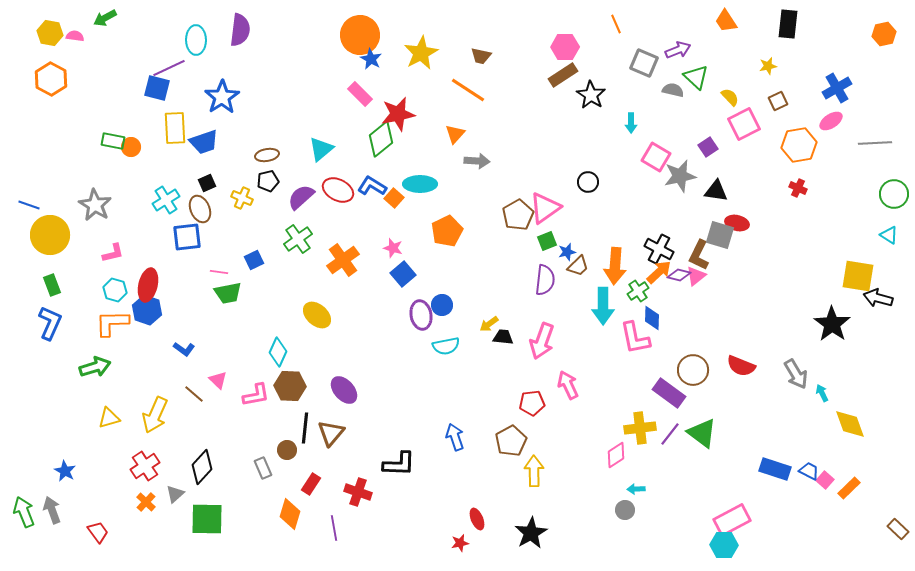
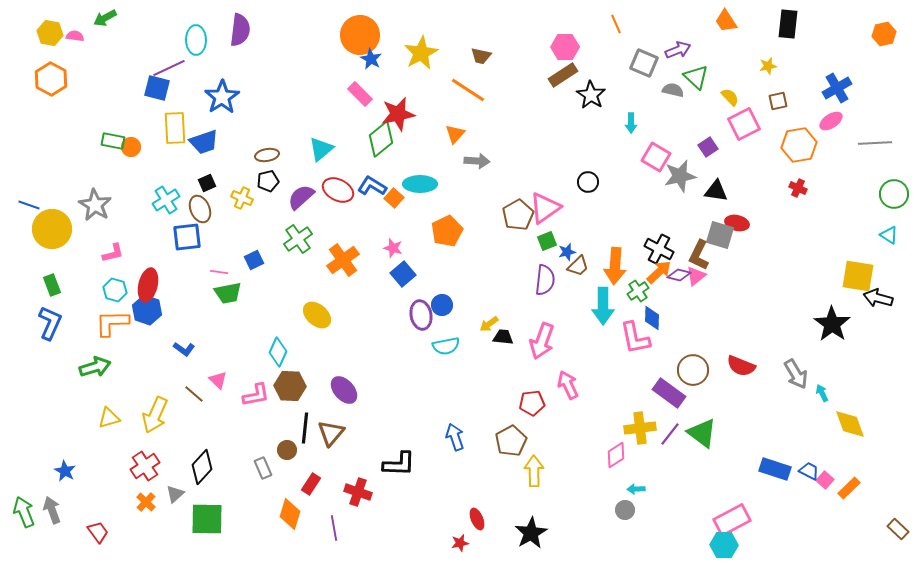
brown square at (778, 101): rotated 12 degrees clockwise
yellow circle at (50, 235): moved 2 px right, 6 px up
